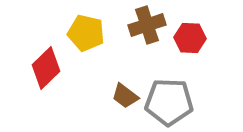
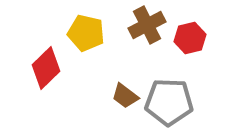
brown cross: rotated 9 degrees counterclockwise
red hexagon: rotated 16 degrees counterclockwise
